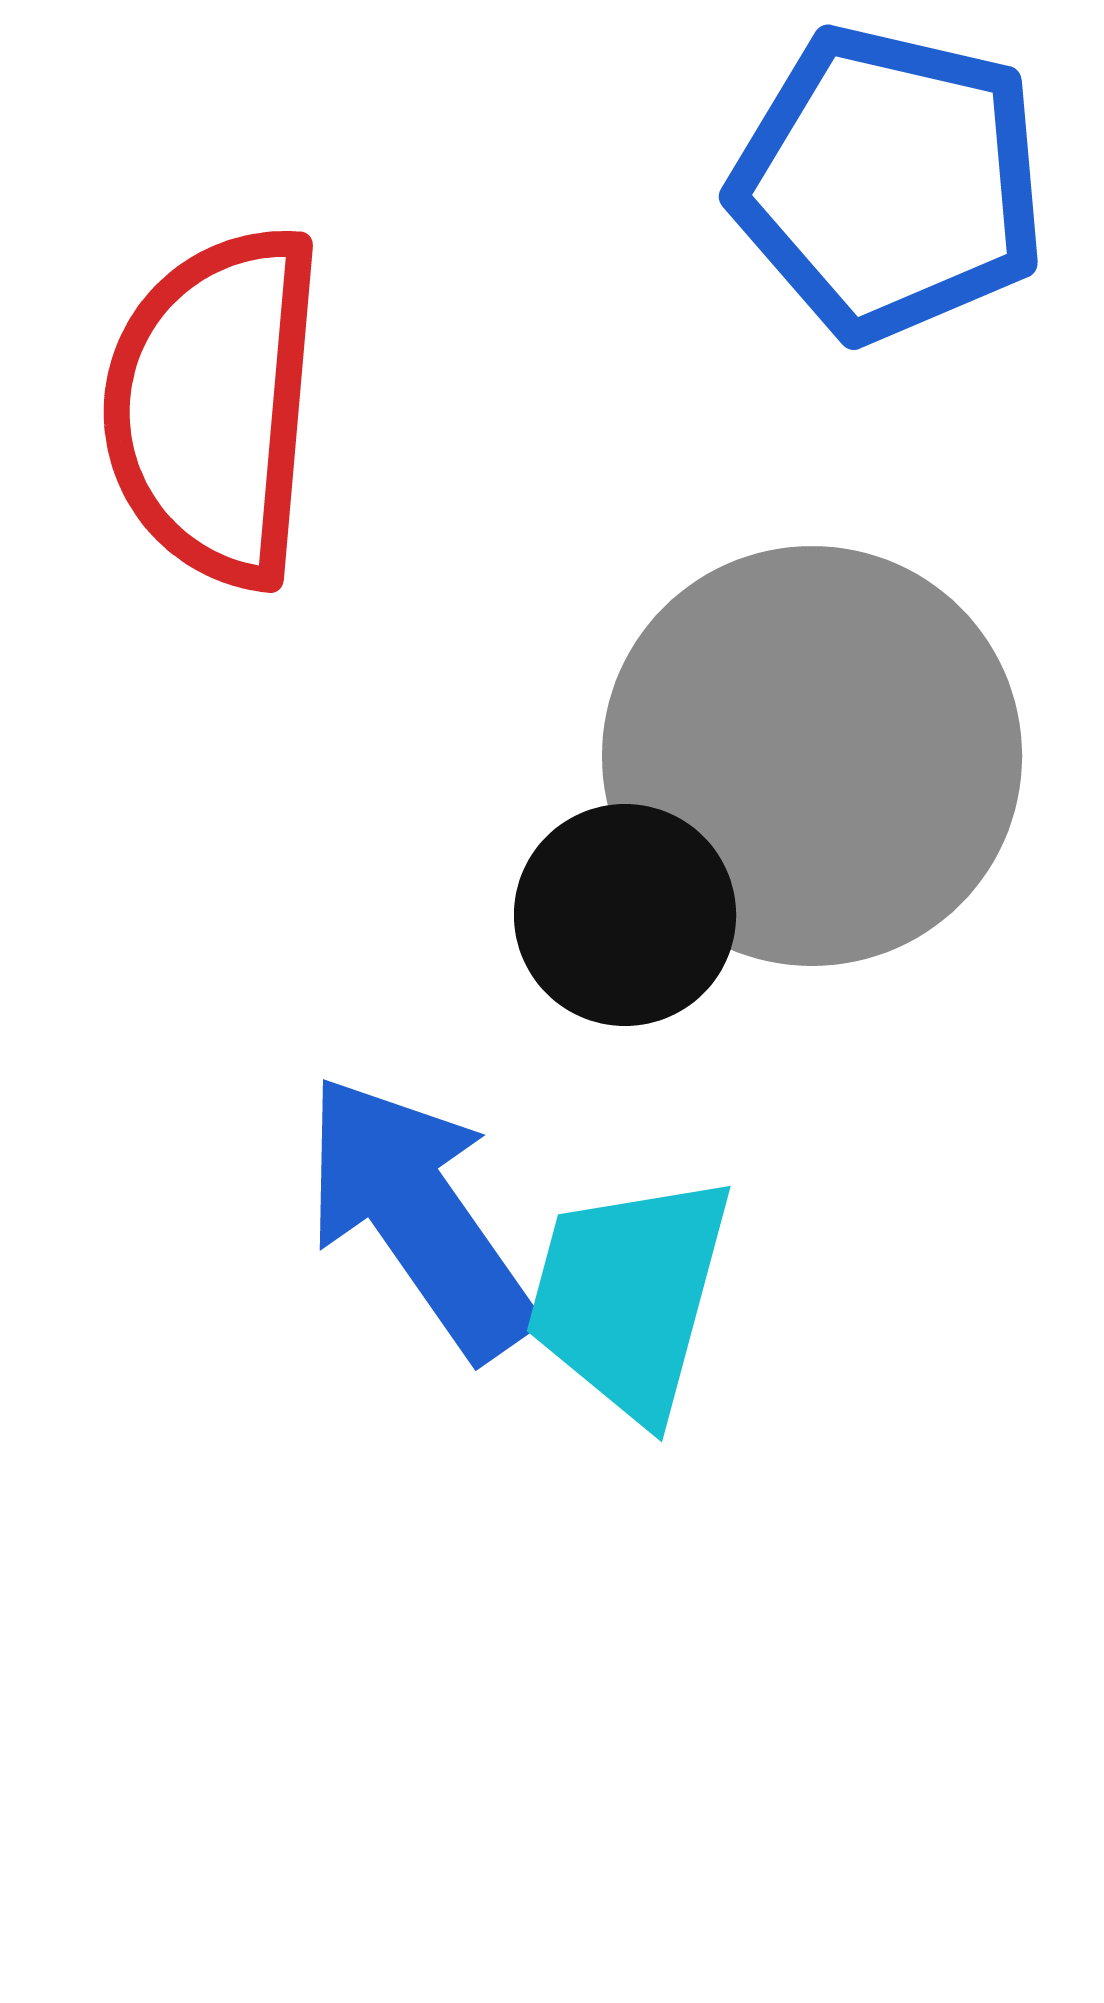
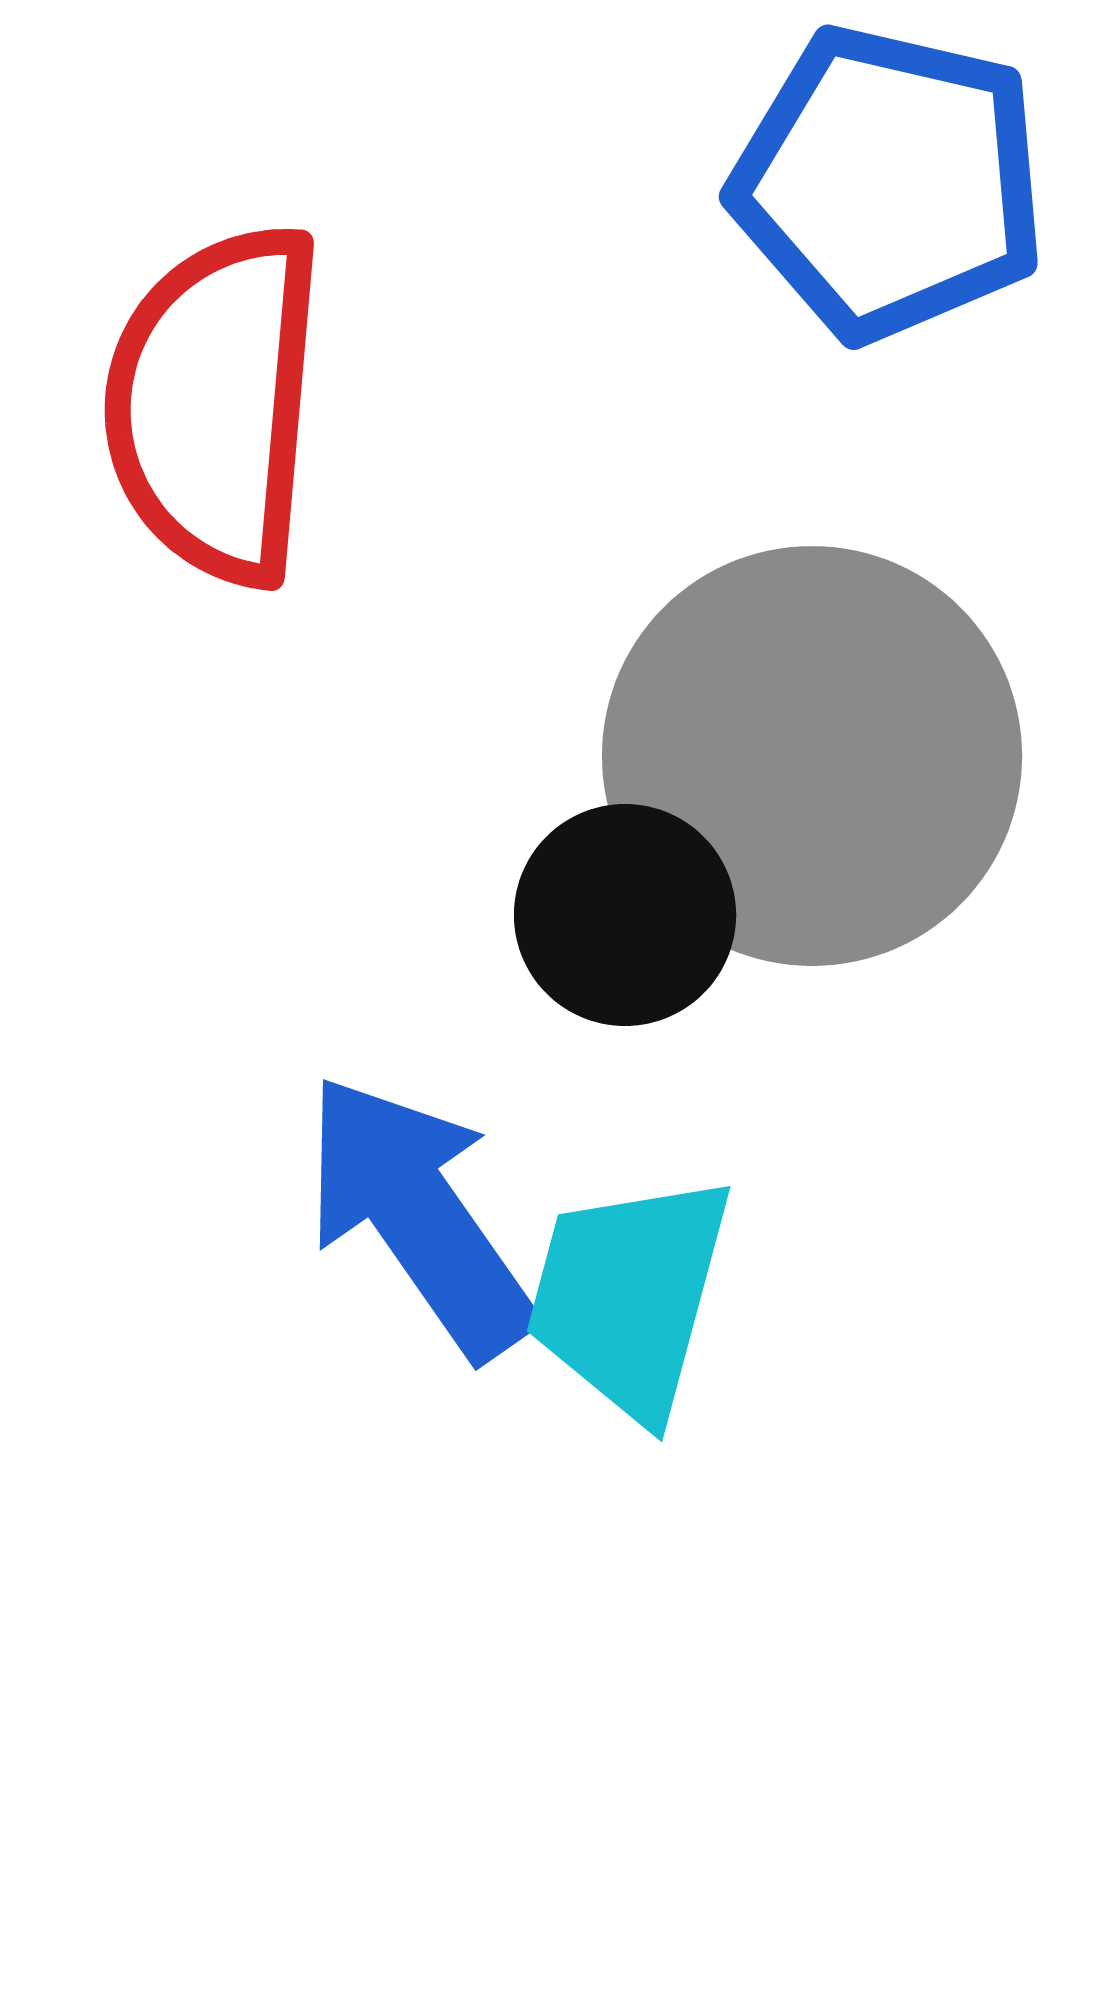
red semicircle: moved 1 px right, 2 px up
